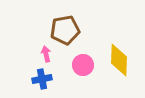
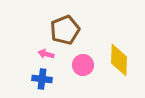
brown pentagon: rotated 12 degrees counterclockwise
pink arrow: rotated 63 degrees counterclockwise
blue cross: rotated 18 degrees clockwise
